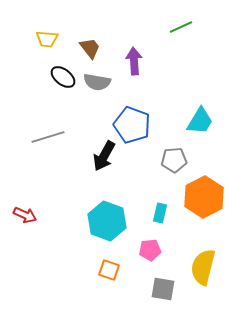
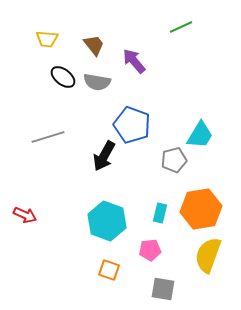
brown trapezoid: moved 4 px right, 3 px up
purple arrow: rotated 36 degrees counterclockwise
cyan trapezoid: moved 14 px down
gray pentagon: rotated 10 degrees counterclockwise
orange hexagon: moved 3 px left, 12 px down; rotated 18 degrees clockwise
yellow semicircle: moved 5 px right, 12 px up; rotated 6 degrees clockwise
